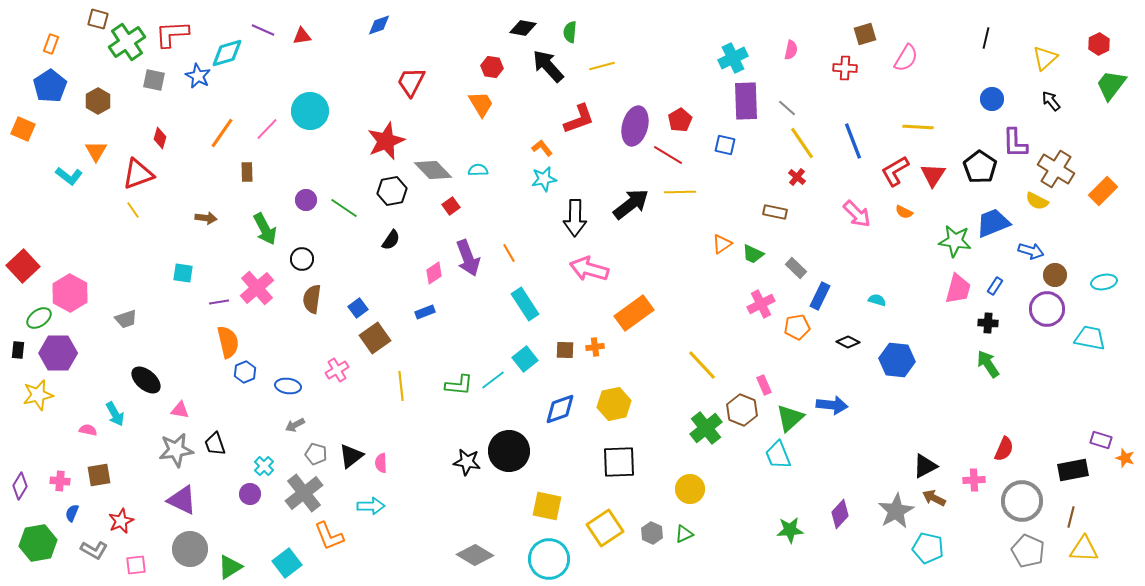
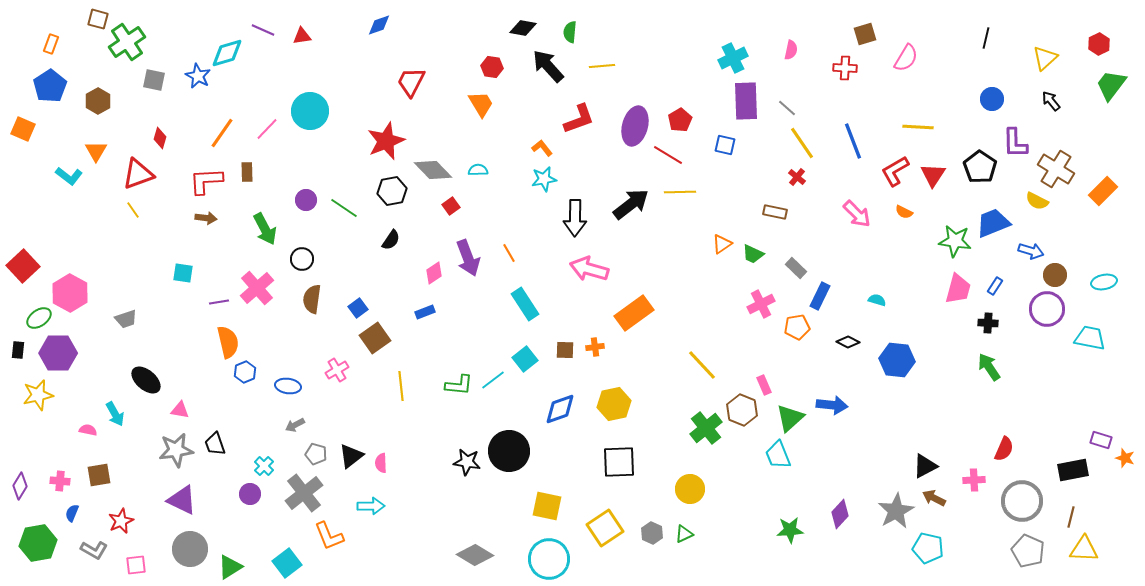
red L-shape at (172, 34): moved 34 px right, 147 px down
yellow line at (602, 66): rotated 10 degrees clockwise
green arrow at (988, 364): moved 1 px right, 3 px down
